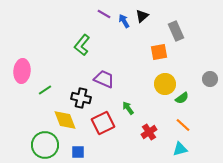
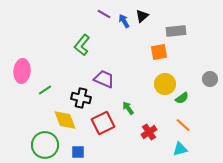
gray rectangle: rotated 72 degrees counterclockwise
